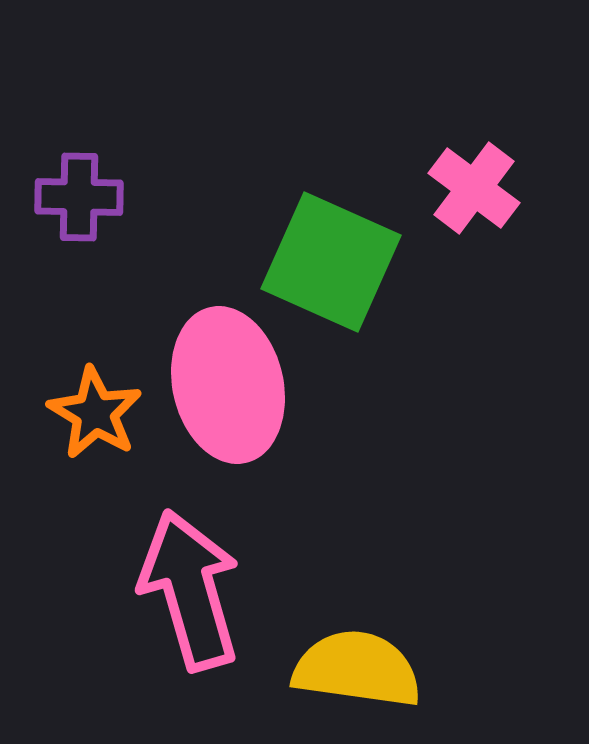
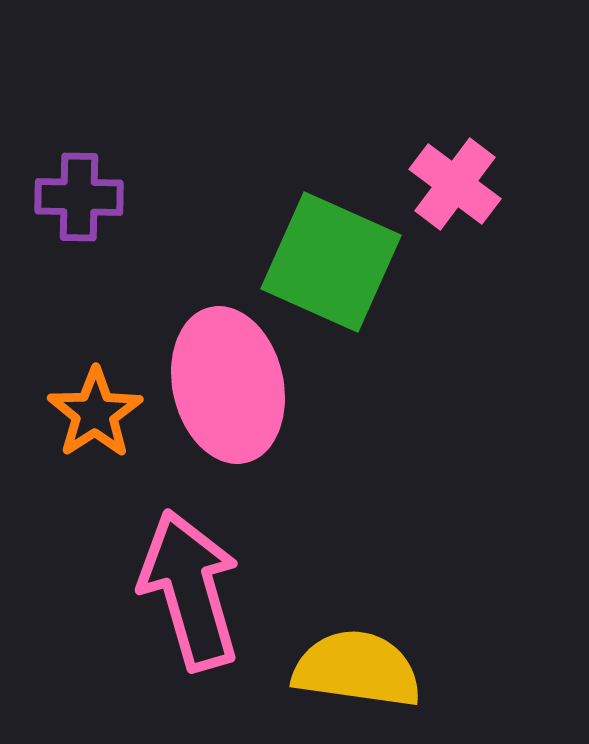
pink cross: moved 19 px left, 4 px up
orange star: rotated 8 degrees clockwise
